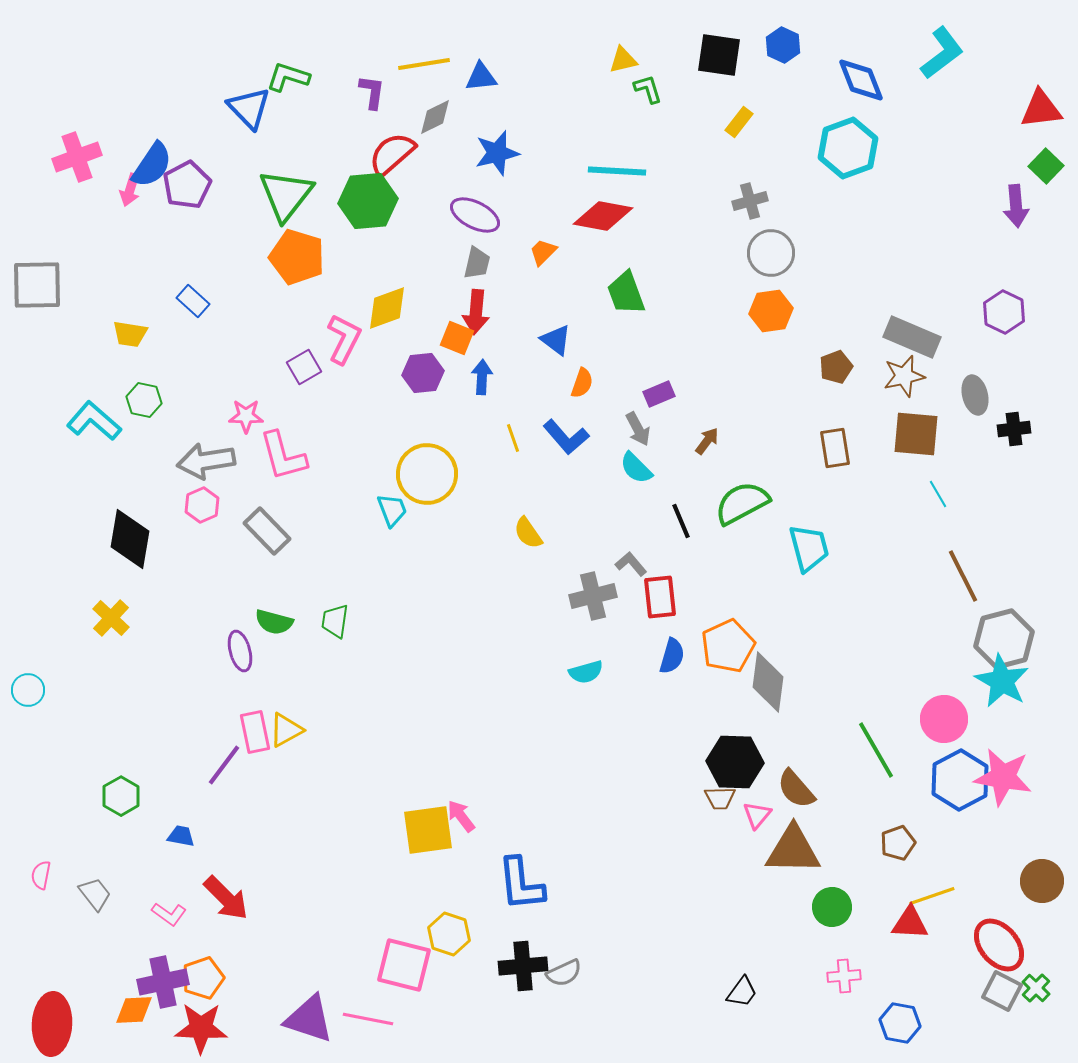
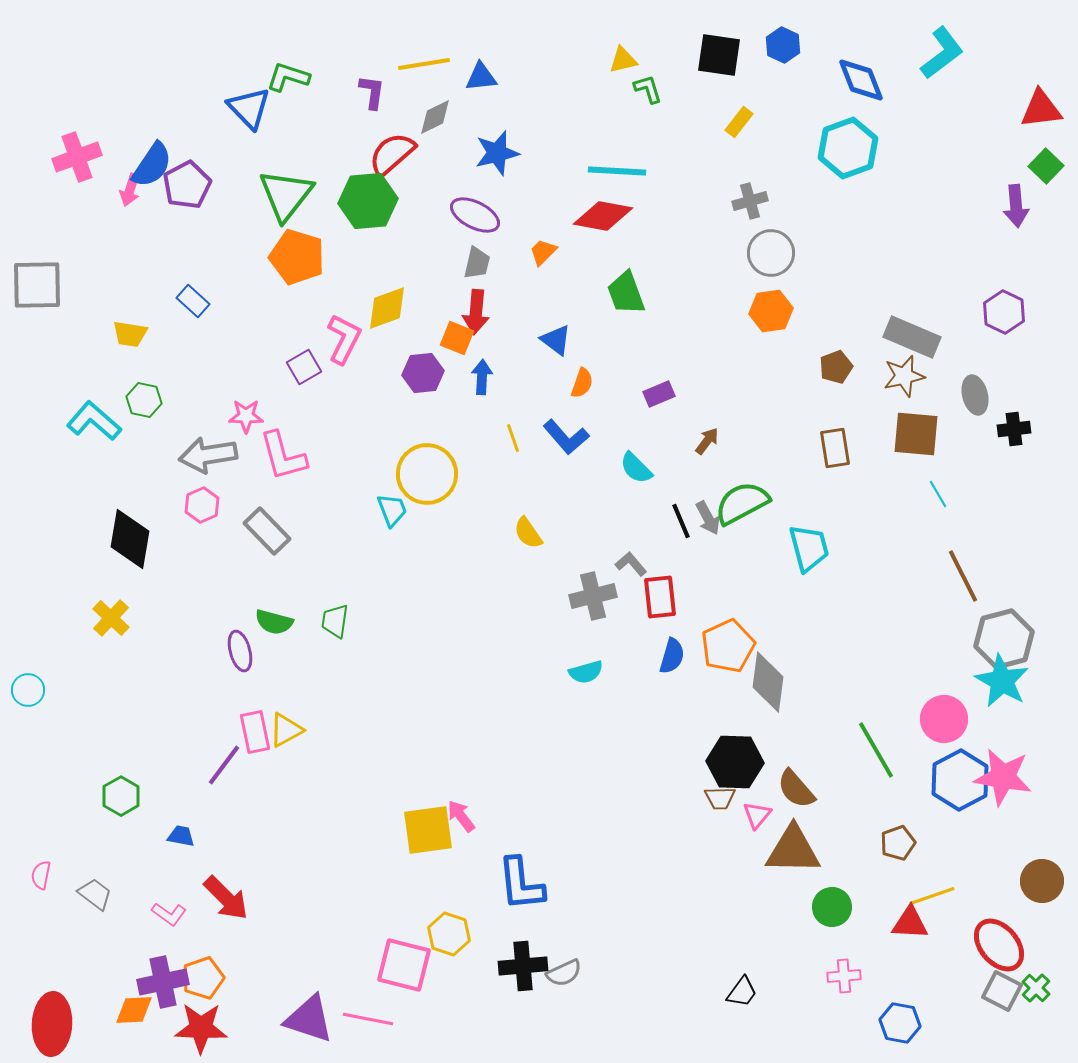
gray arrow at (638, 429): moved 70 px right, 89 px down
gray arrow at (206, 461): moved 2 px right, 6 px up
gray trapezoid at (95, 894): rotated 15 degrees counterclockwise
